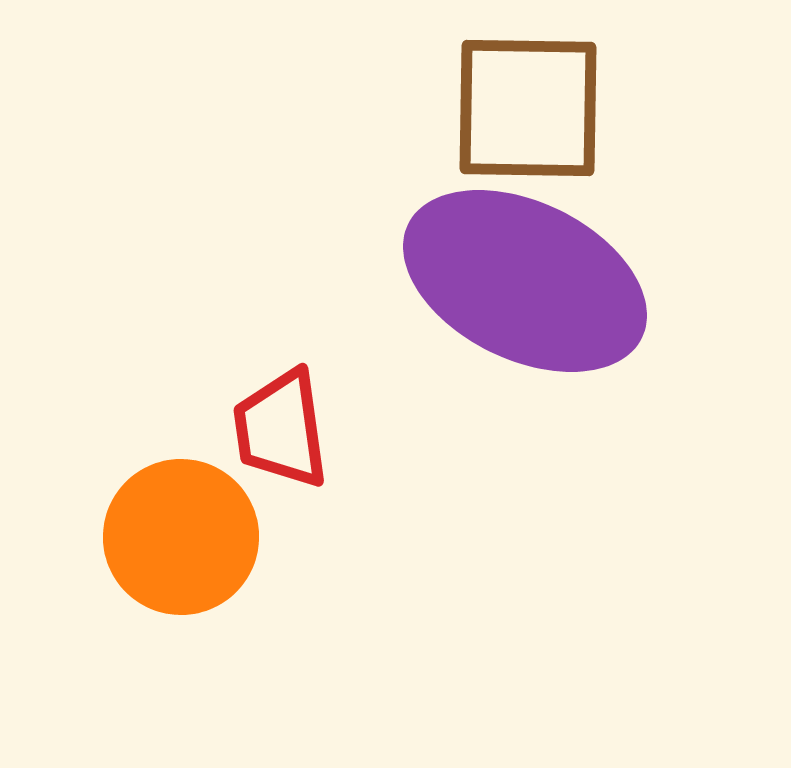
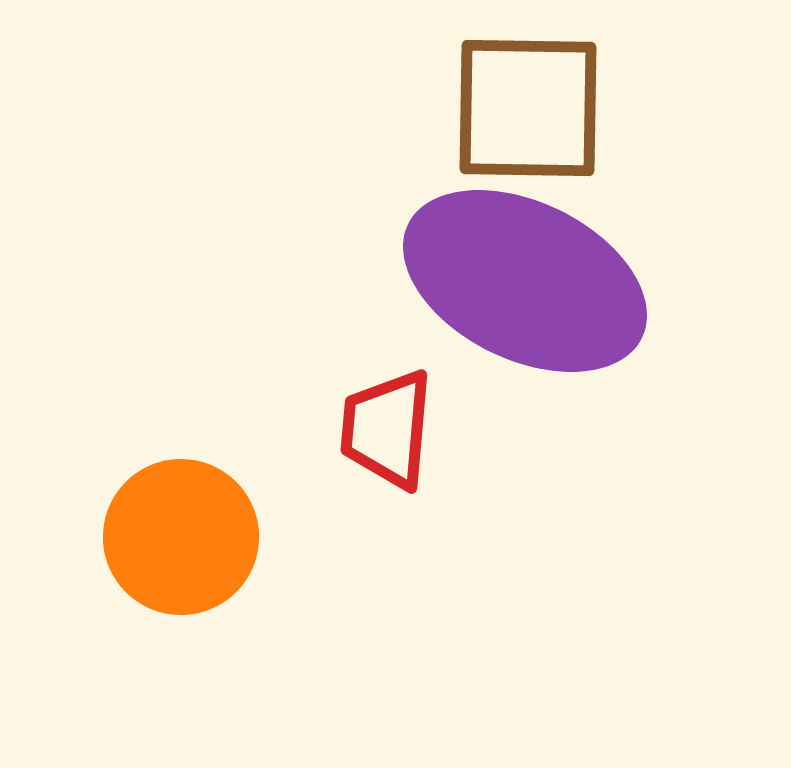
red trapezoid: moved 106 px right; rotated 13 degrees clockwise
